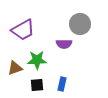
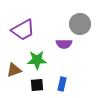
brown triangle: moved 1 px left, 2 px down
